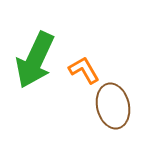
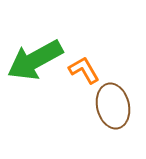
green arrow: rotated 36 degrees clockwise
